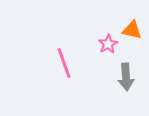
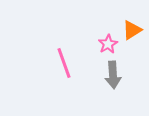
orange triangle: rotated 45 degrees counterclockwise
gray arrow: moved 13 px left, 2 px up
